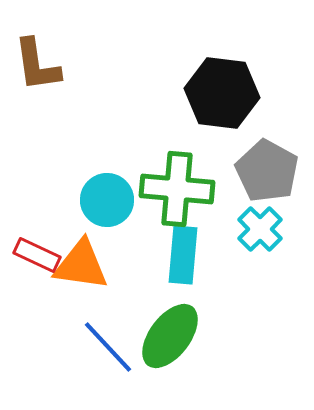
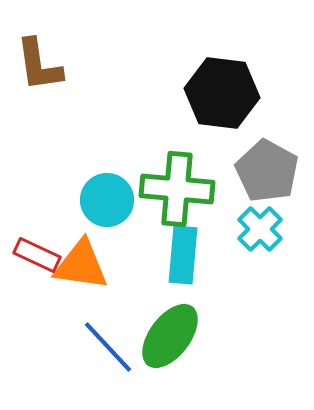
brown L-shape: moved 2 px right
